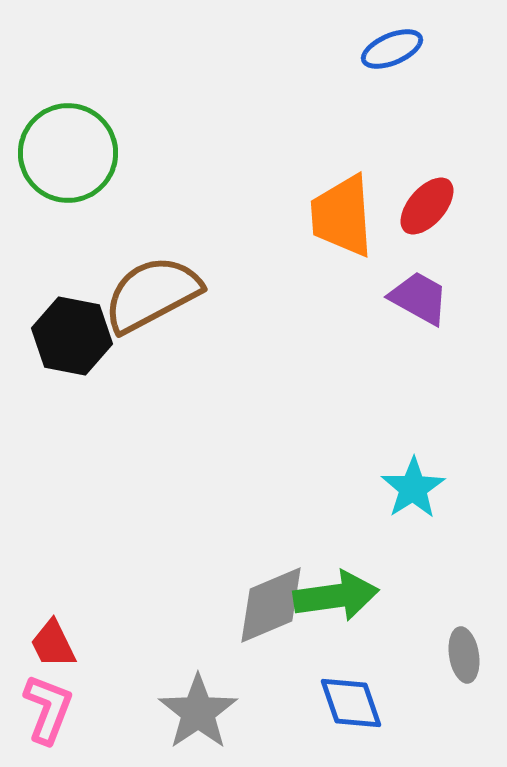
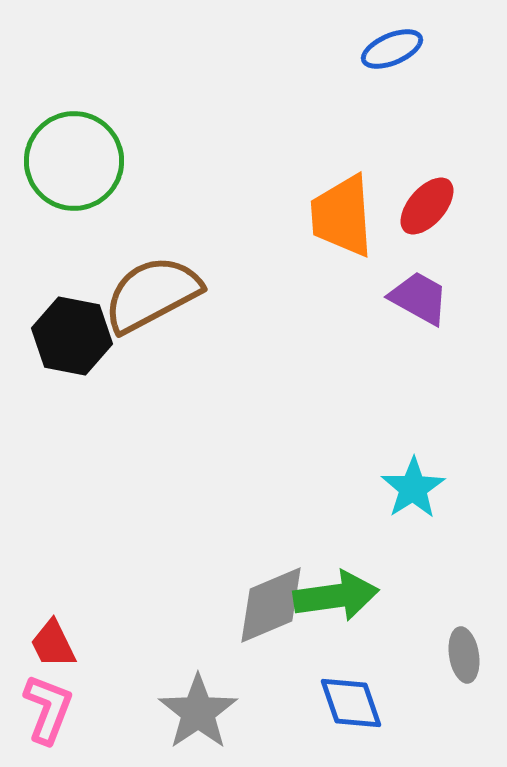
green circle: moved 6 px right, 8 px down
